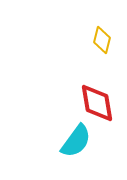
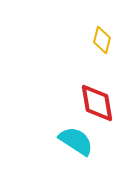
cyan semicircle: rotated 93 degrees counterclockwise
